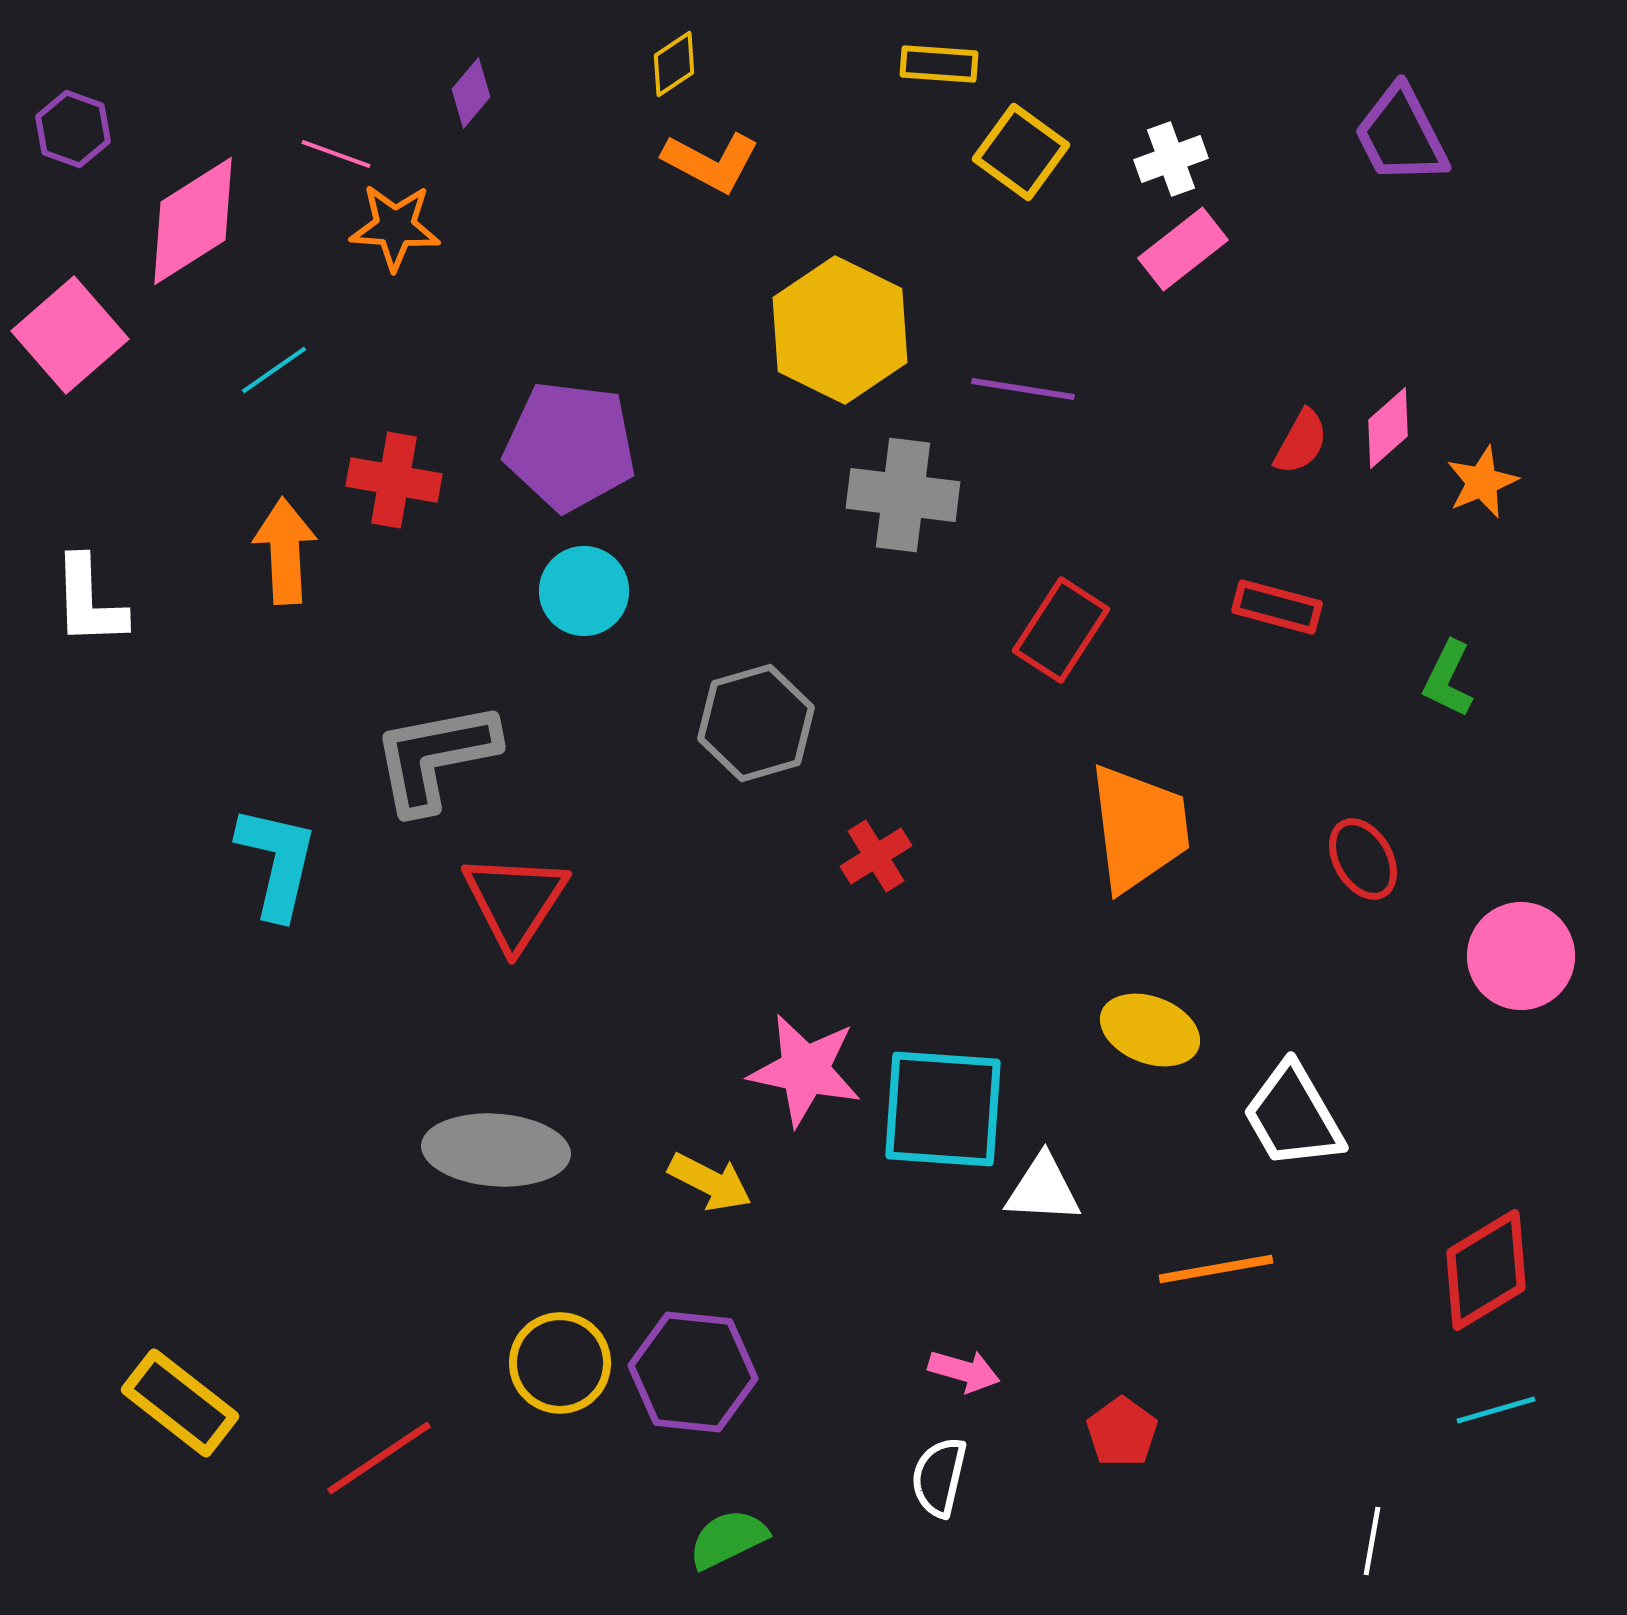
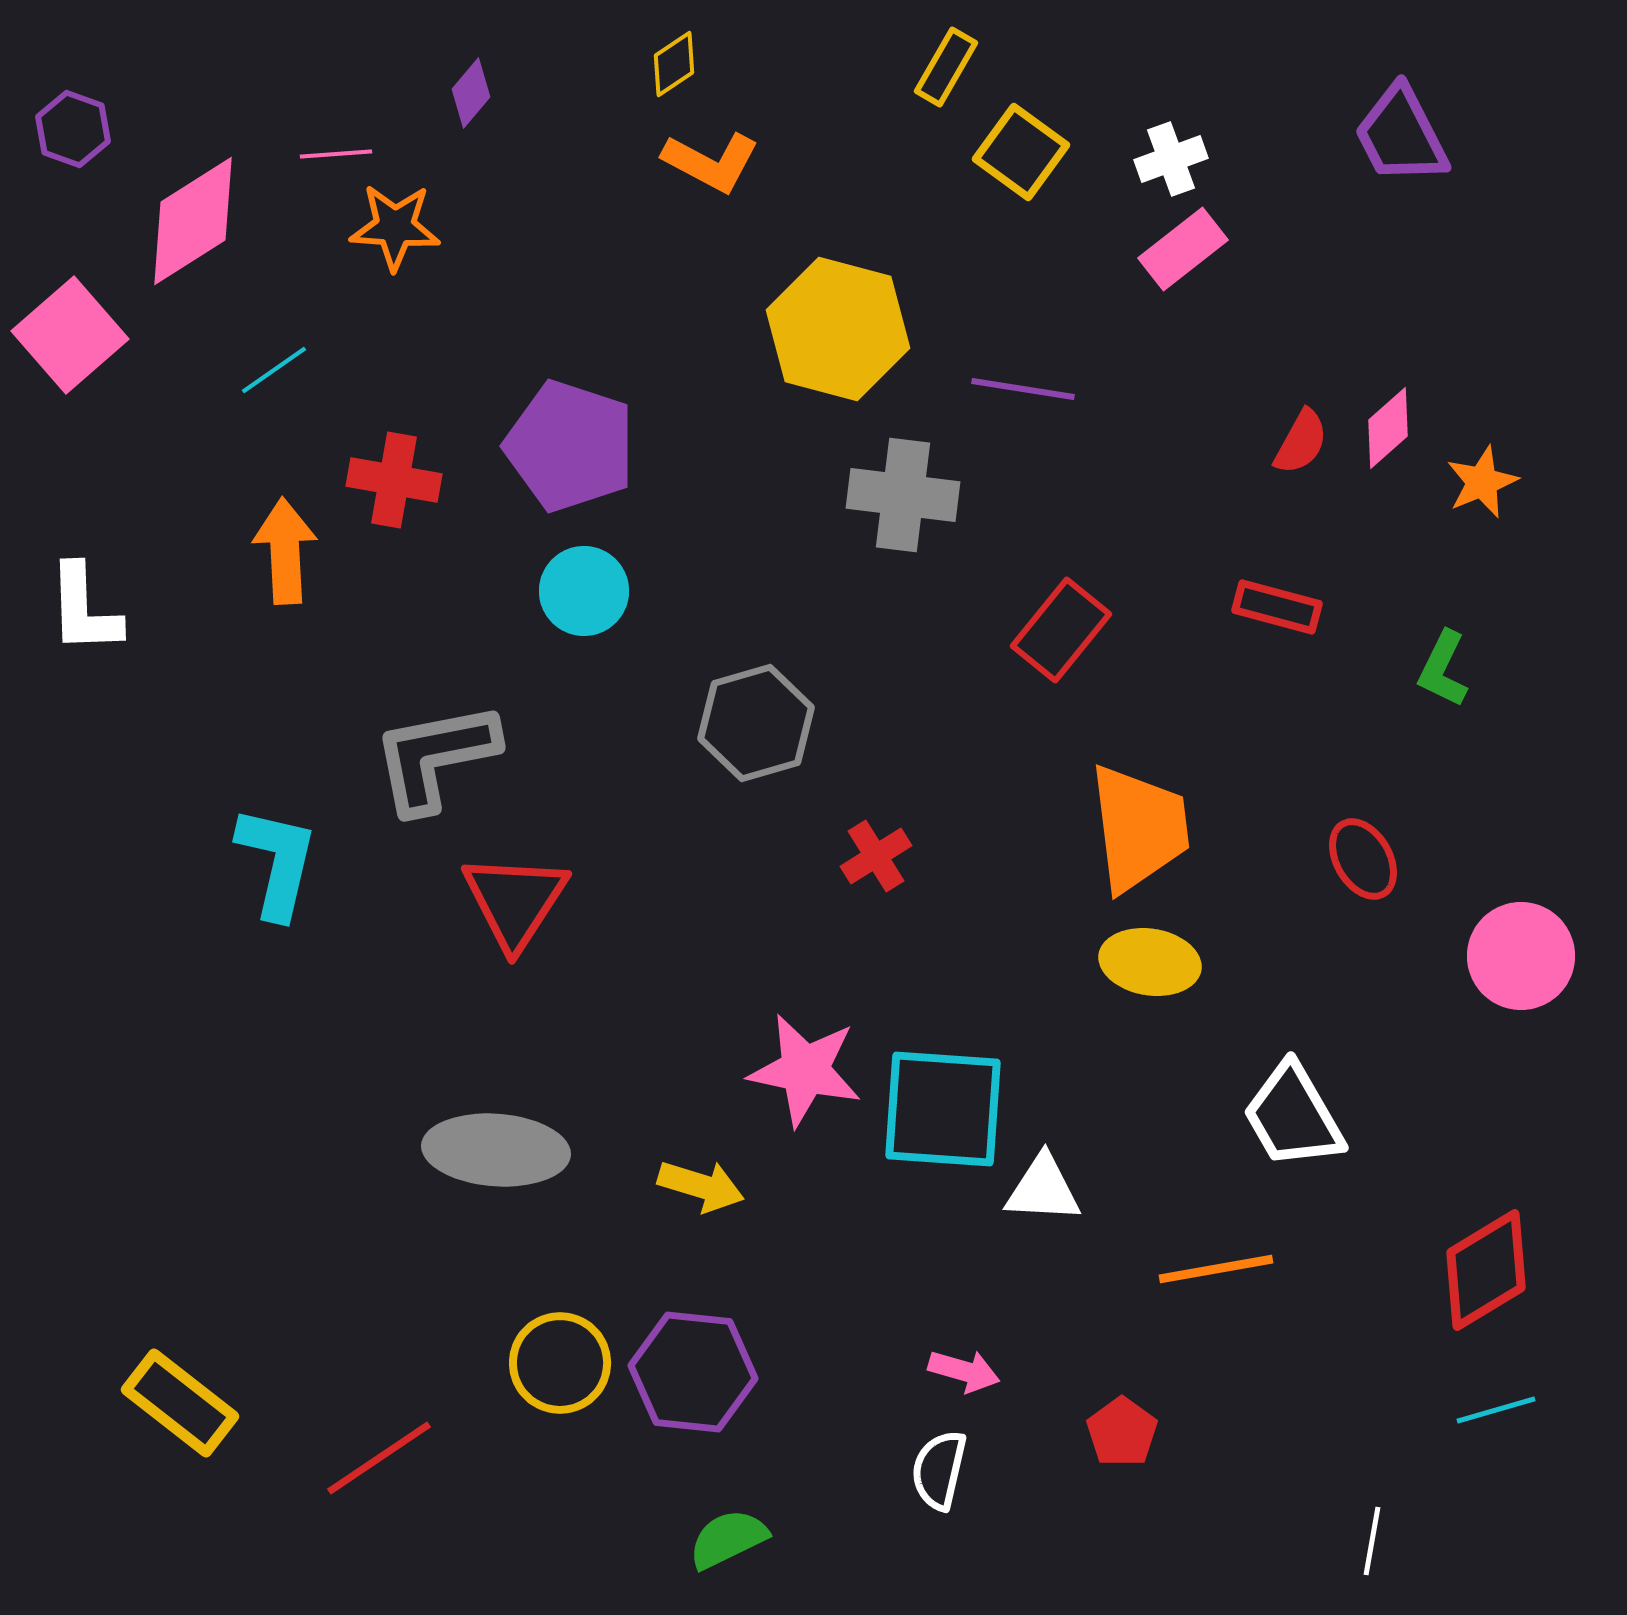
yellow rectangle at (939, 64): moved 7 px right, 3 px down; rotated 64 degrees counterclockwise
pink line at (336, 154): rotated 24 degrees counterclockwise
yellow hexagon at (840, 330): moved 2 px left, 1 px up; rotated 11 degrees counterclockwise
purple pentagon at (570, 446): rotated 11 degrees clockwise
white L-shape at (89, 601): moved 5 px left, 8 px down
red rectangle at (1061, 630): rotated 6 degrees clockwise
green L-shape at (1448, 679): moved 5 px left, 10 px up
yellow ellipse at (1150, 1030): moved 68 px up; rotated 12 degrees counterclockwise
yellow arrow at (710, 1182): moved 9 px left, 4 px down; rotated 10 degrees counterclockwise
white semicircle at (939, 1477): moved 7 px up
